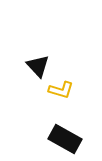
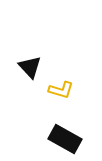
black triangle: moved 8 px left, 1 px down
